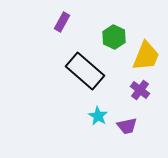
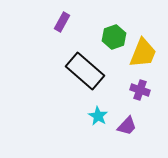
green hexagon: rotated 15 degrees clockwise
yellow trapezoid: moved 3 px left, 3 px up
purple cross: rotated 18 degrees counterclockwise
purple trapezoid: rotated 35 degrees counterclockwise
